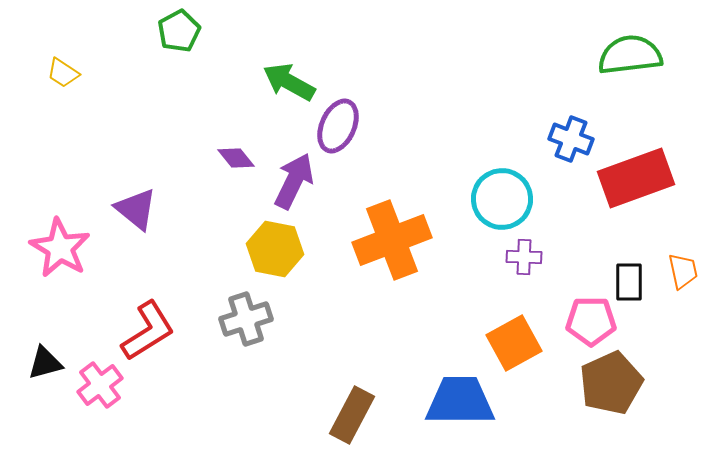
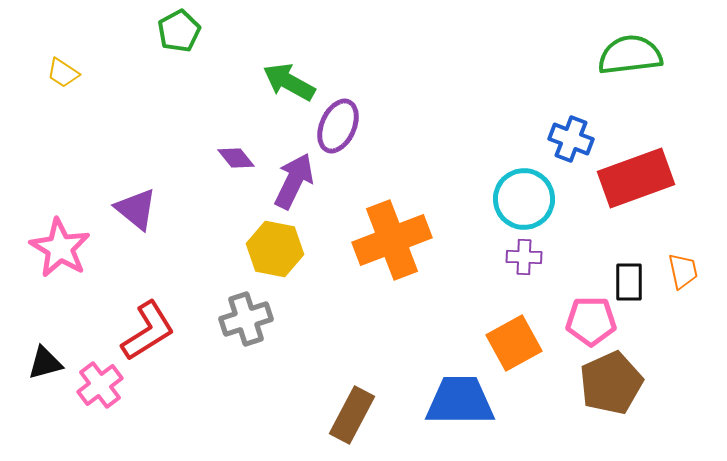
cyan circle: moved 22 px right
